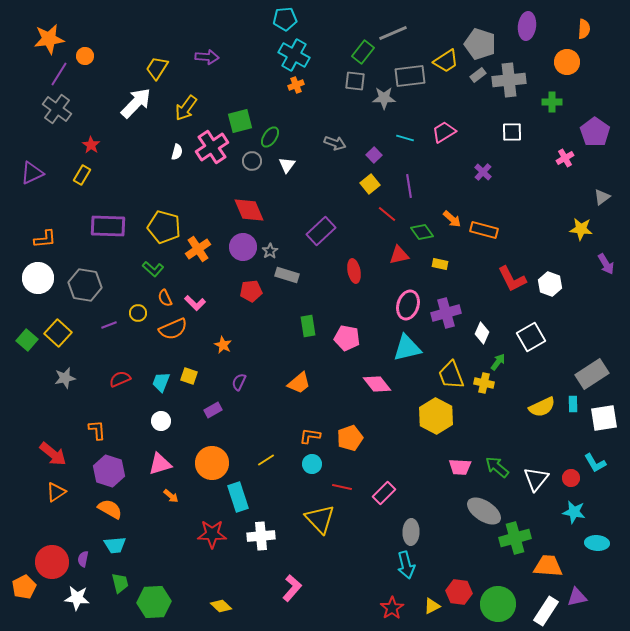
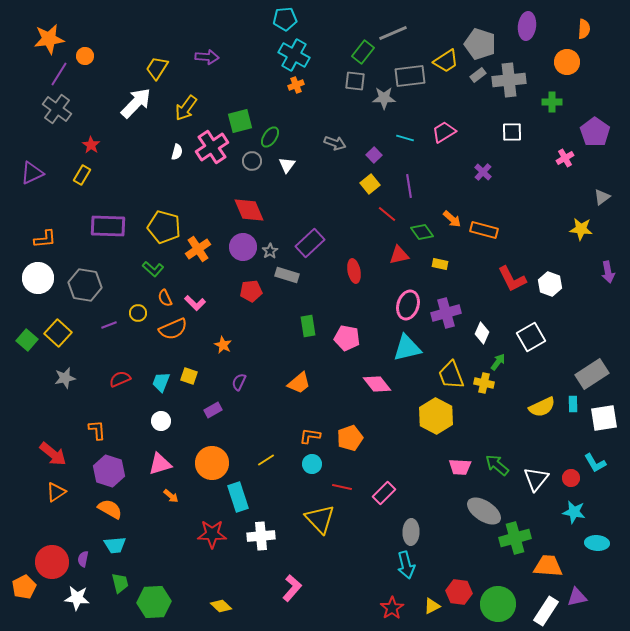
purple rectangle at (321, 231): moved 11 px left, 12 px down
purple arrow at (606, 264): moved 2 px right, 8 px down; rotated 20 degrees clockwise
green arrow at (497, 467): moved 2 px up
